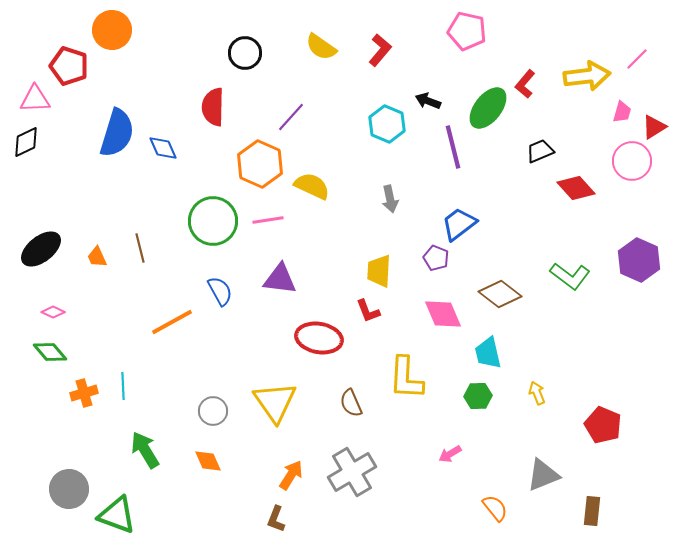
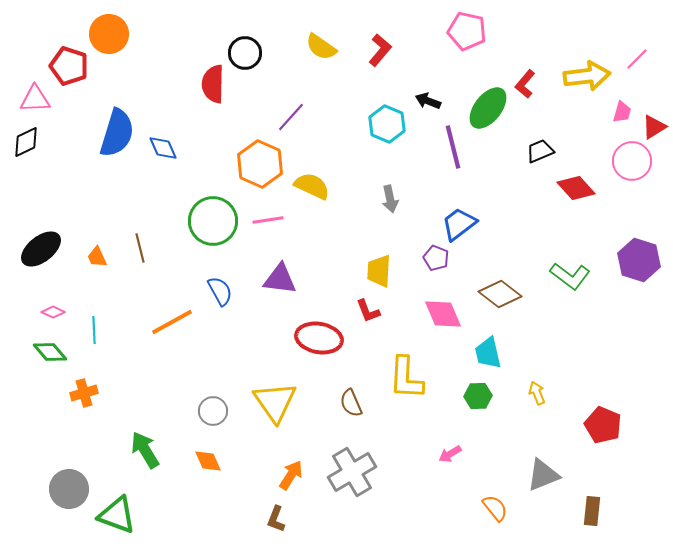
orange circle at (112, 30): moved 3 px left, 4 px down
red semicircle at (213, 107): moved 23 px up
purple hexagon at (639, 260): rotated 6 degrees counterclockwise
cyan line at (123, 386): moved 29 px left, 56 px up
